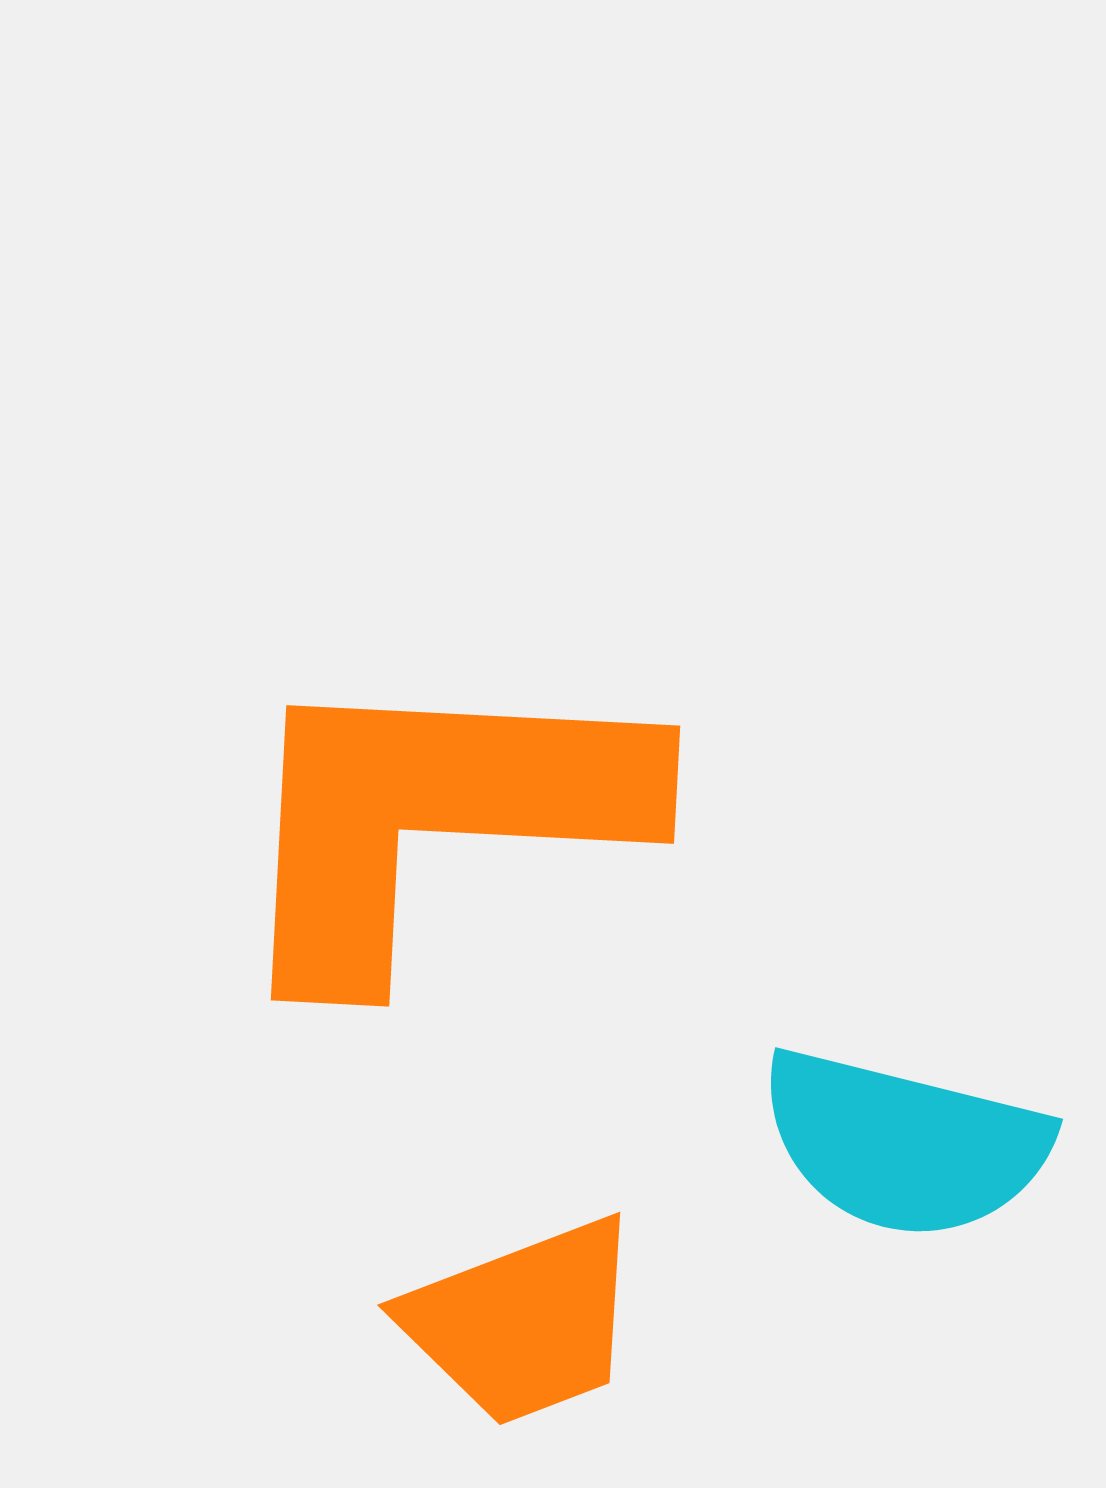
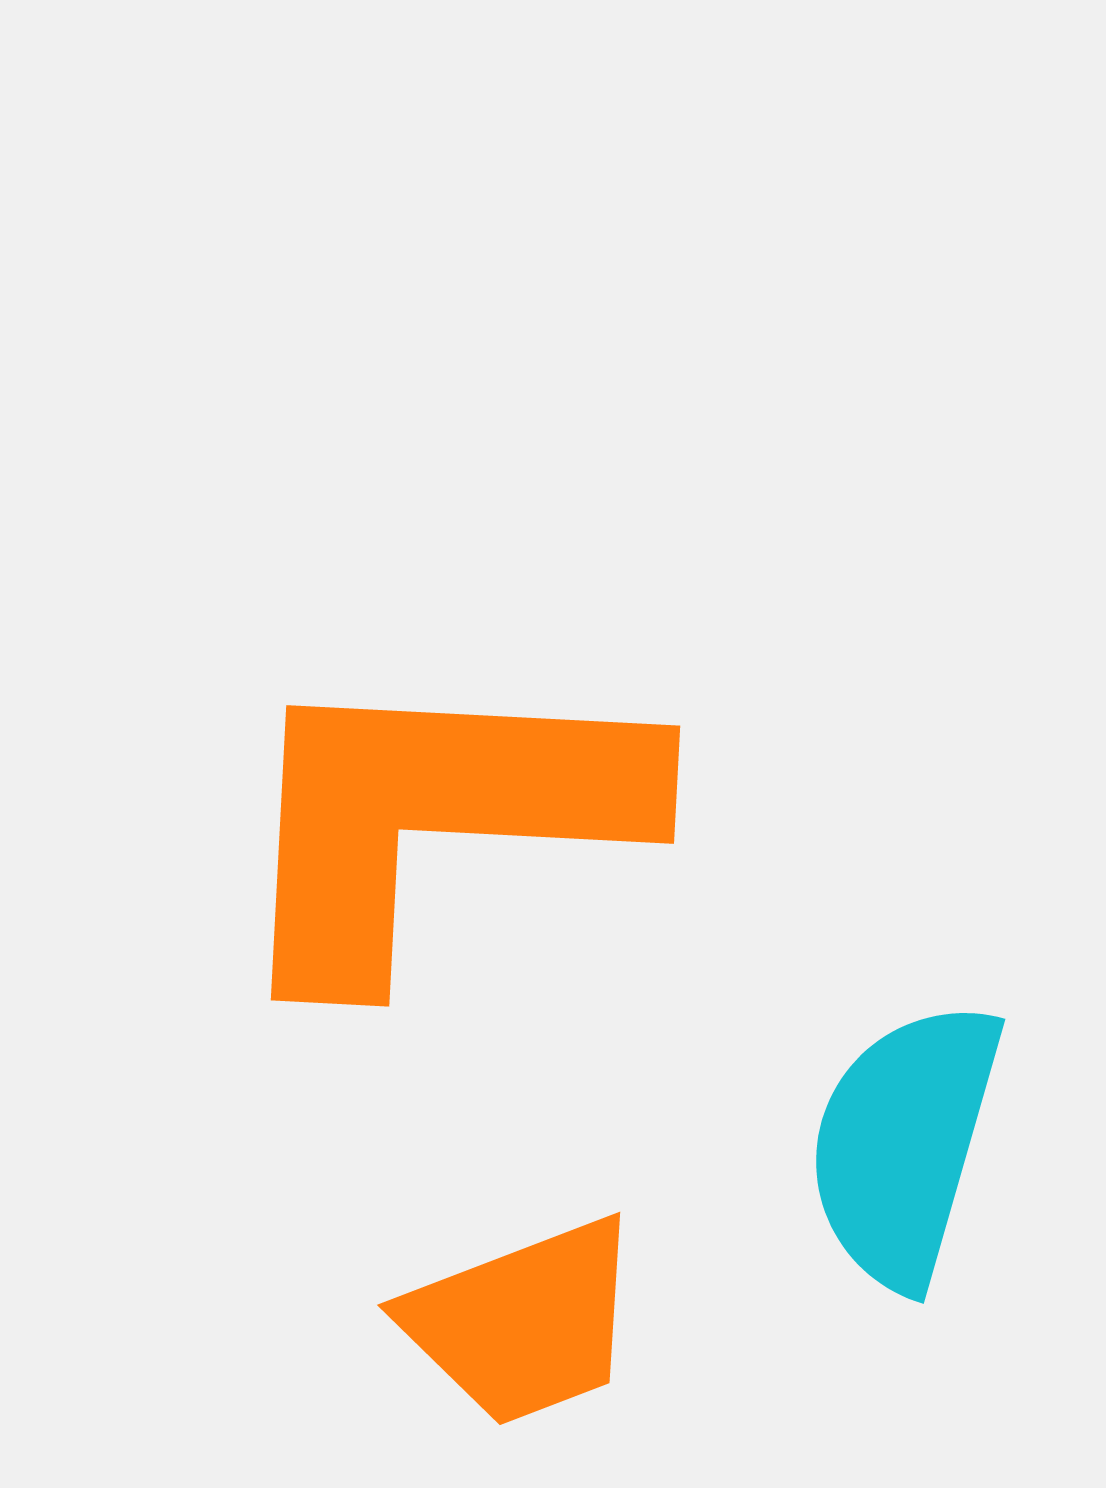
cyan semicircle: rotated 92 degrees clockwise
